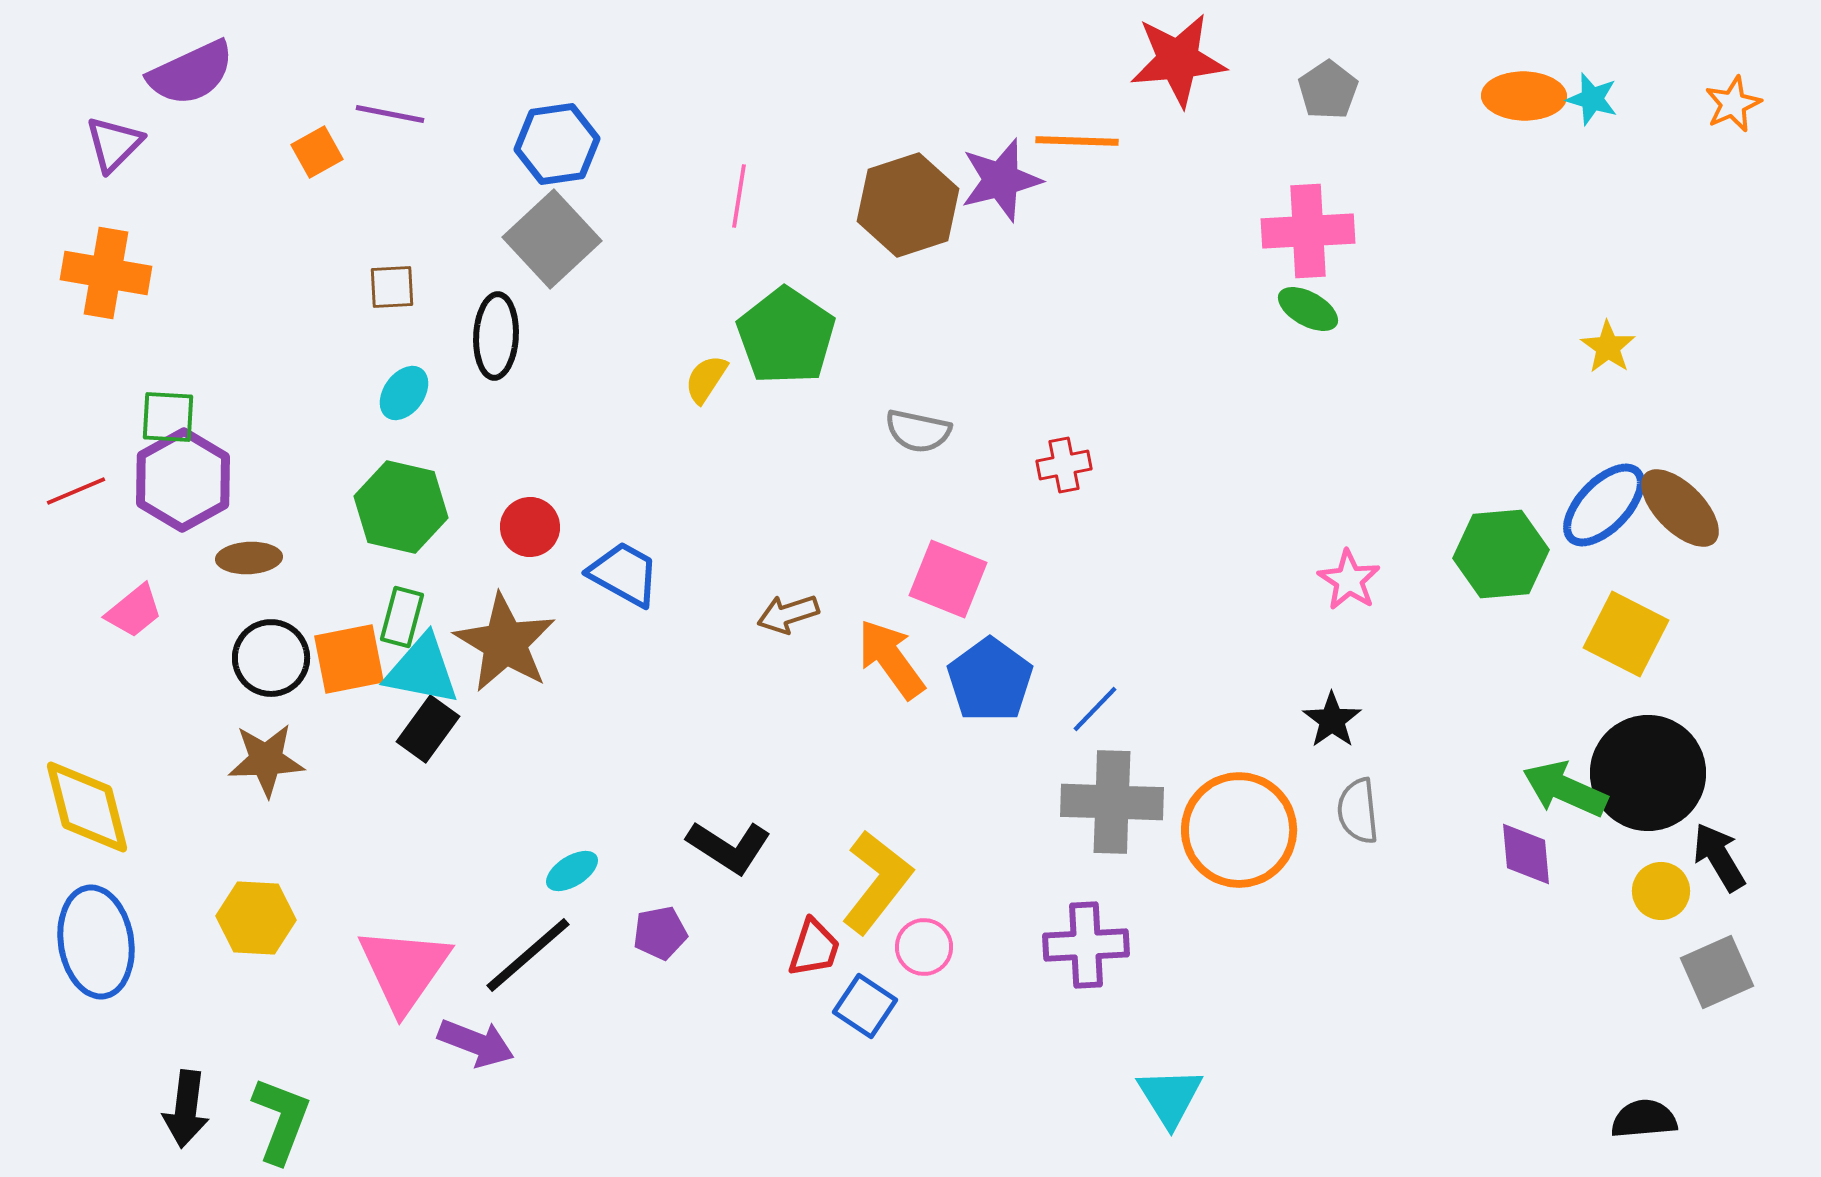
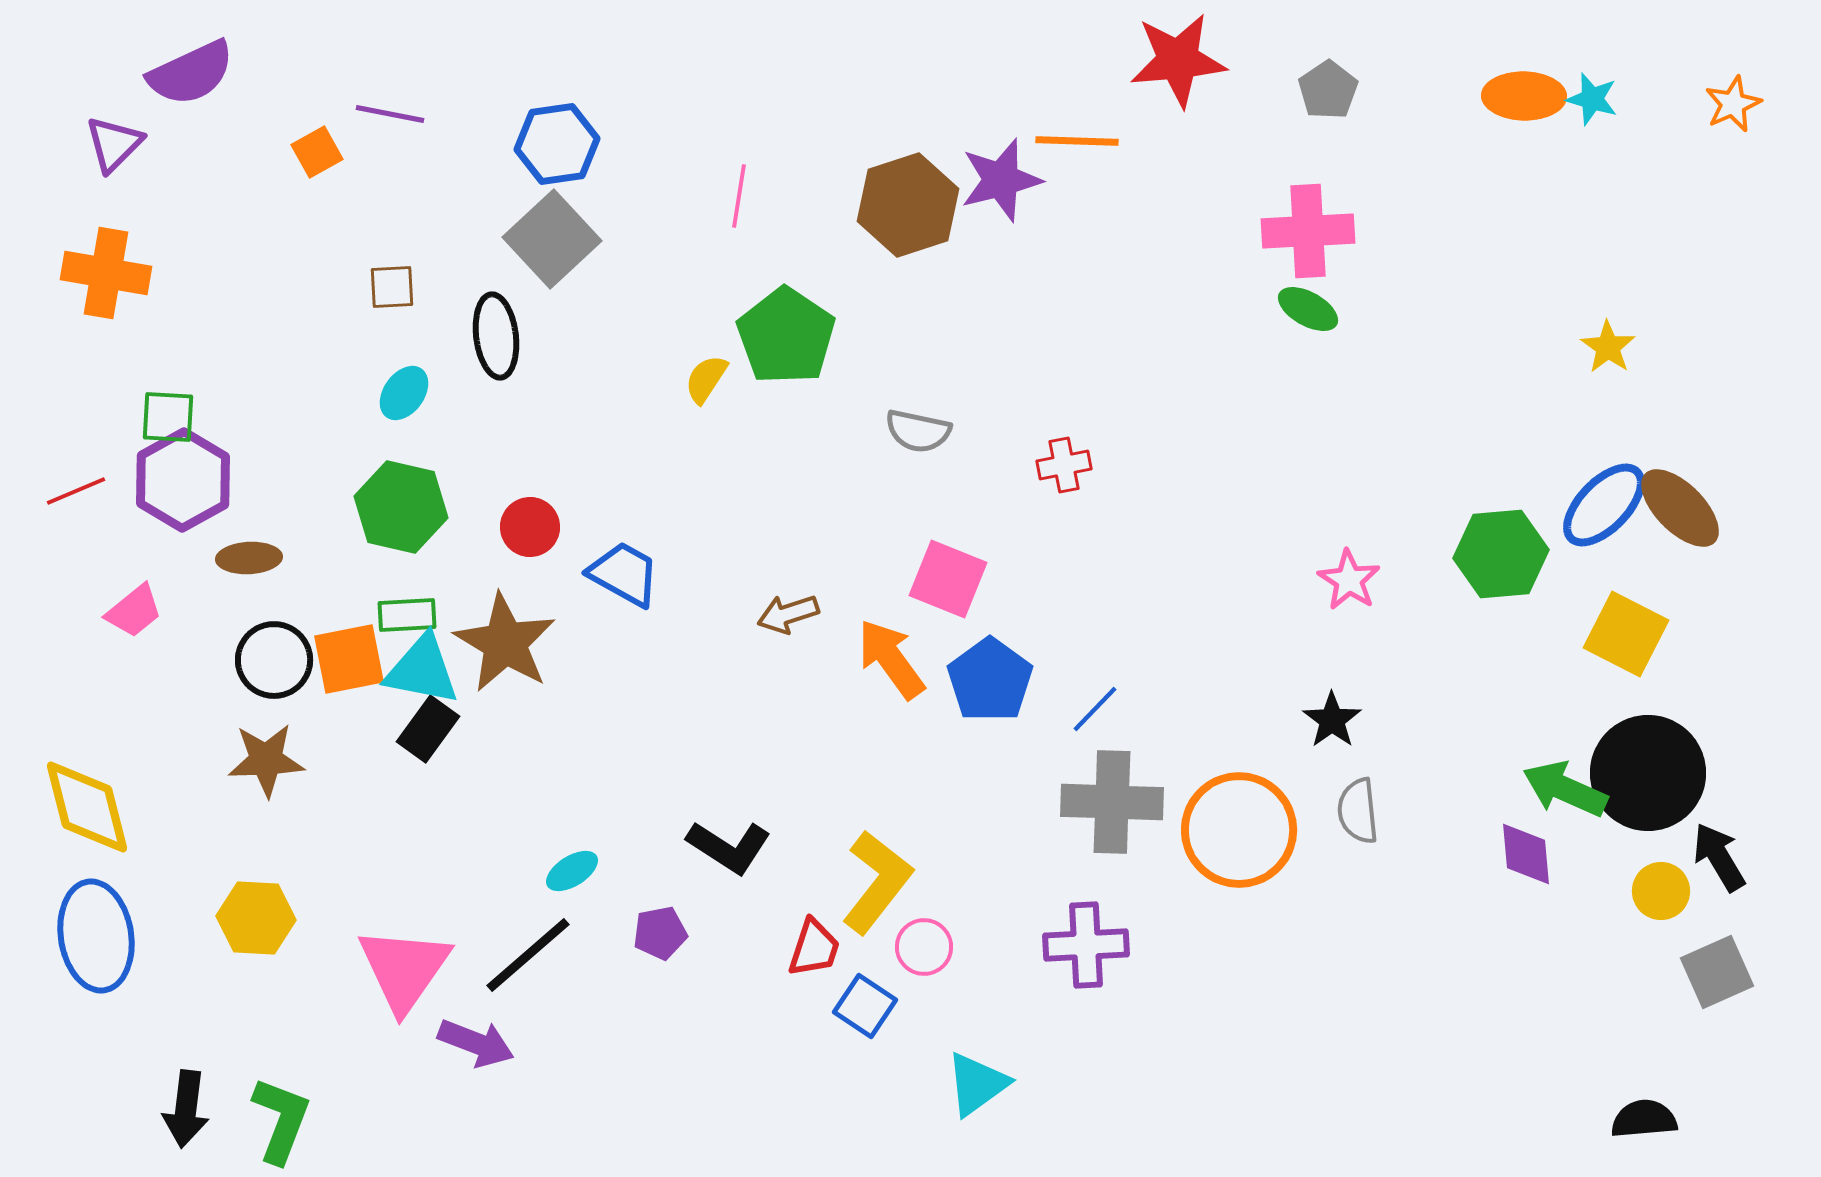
black ellipse at (496, 336): rotated 10 degrees counterclockwise
green rectangle at (402, 617): moved 5 px right, 2 px up; rotated 72 degrees clockwise
black circle at (271, 658): moved 3 px right, 2 px down
blue ellipse at (96, 942): moved 6 px up
cyan triangle at (1170, 1097): moved 193 px left, 13 px up; rotated 26 degrees clockwise
